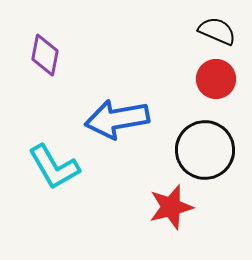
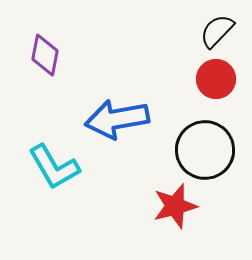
black semicircle: rotated 69 degrees counterclockwise
red star: moved 4 px right, 1 px up
